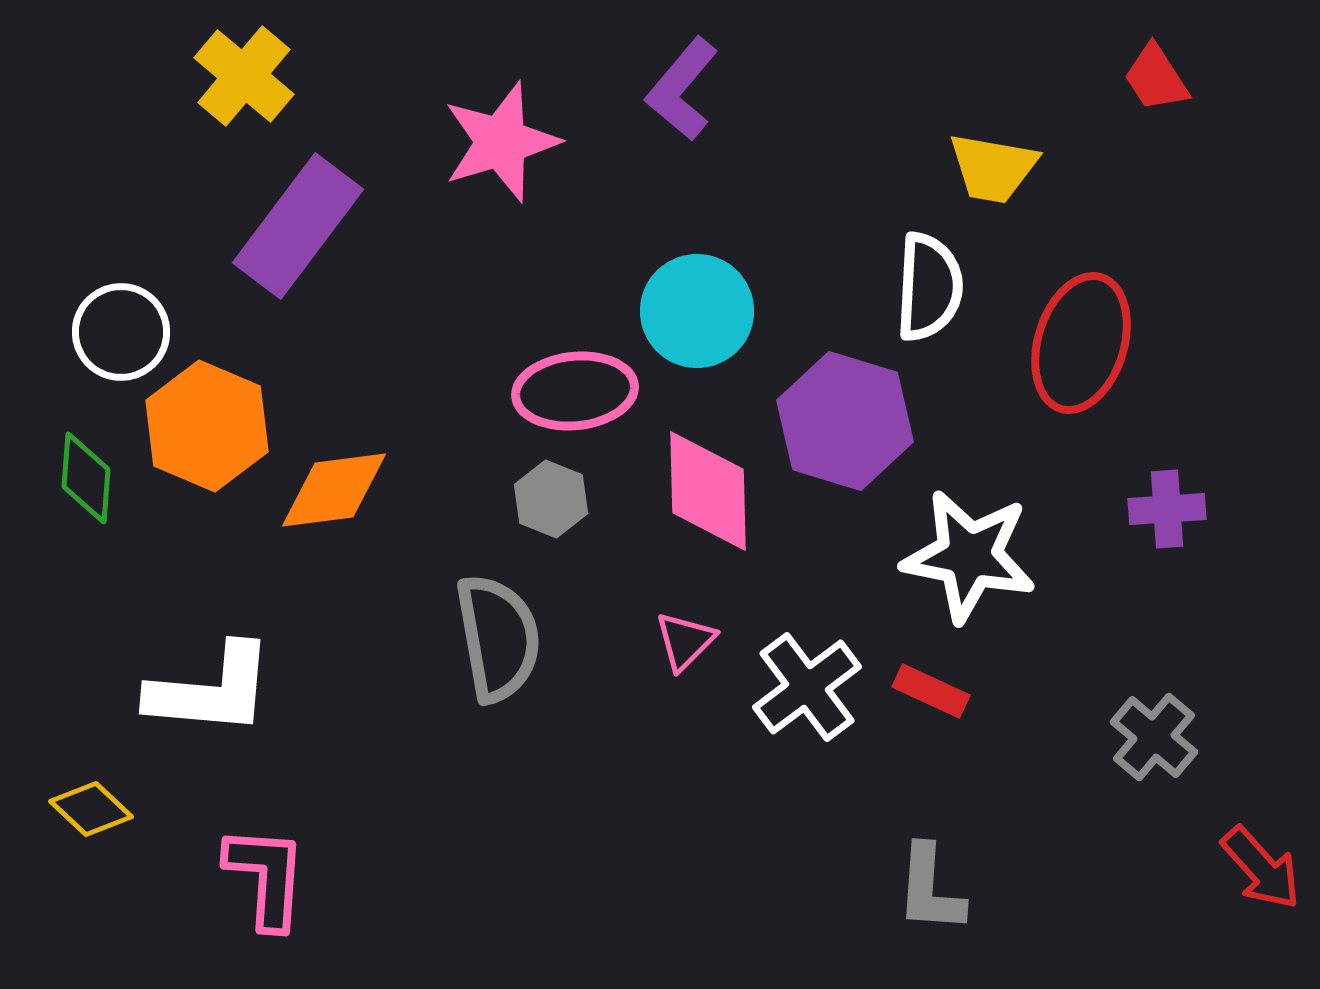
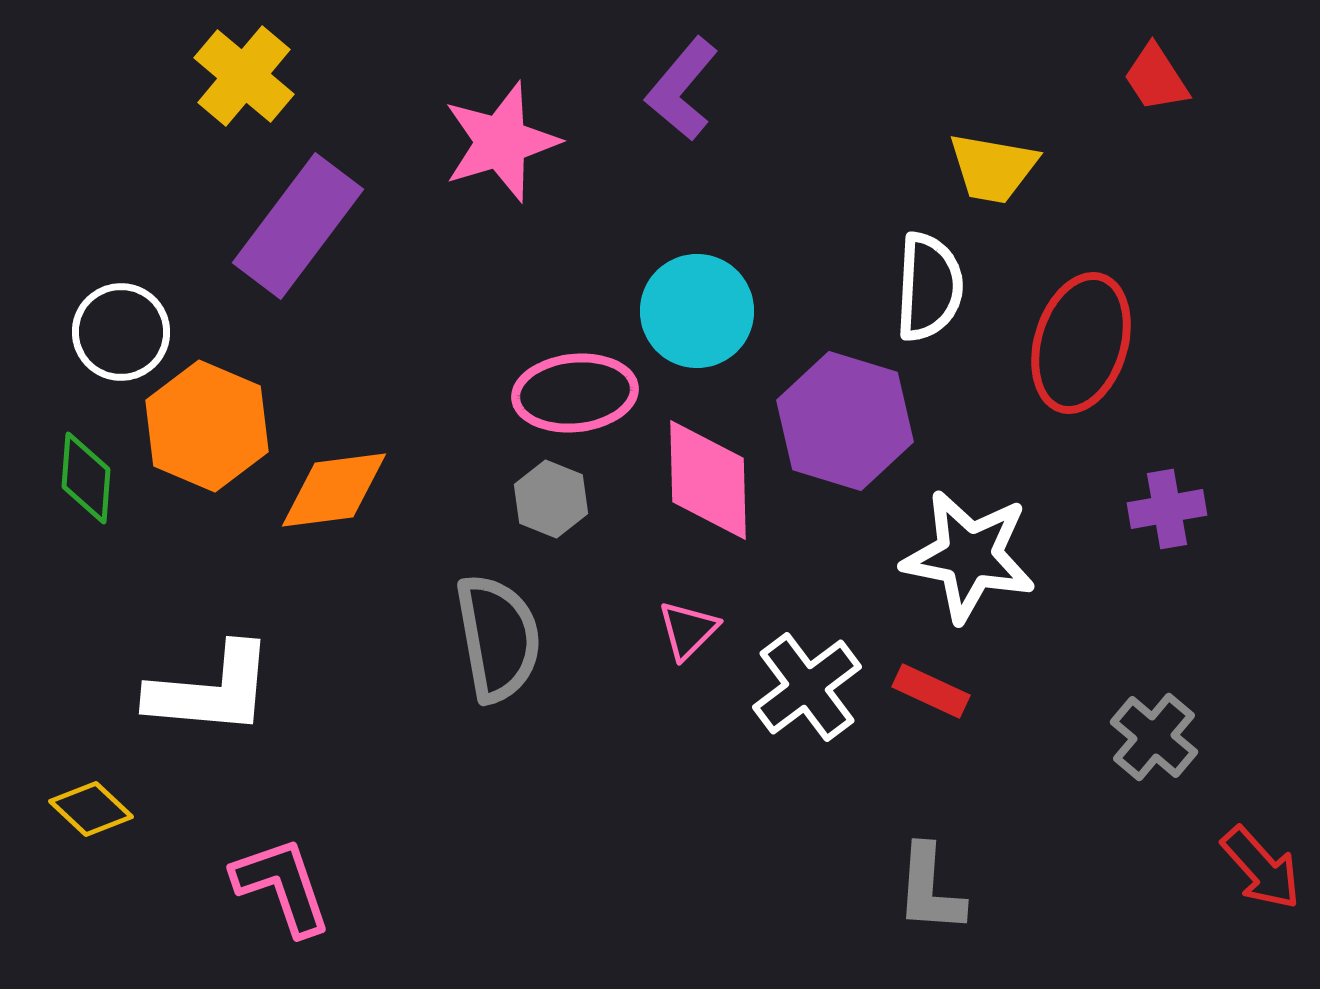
pink ellipse: moved 2 px down
pink diamond: moved 11 px up
purple cross: rotated 6 degrees counterclockwise
pink triangle: moved 3 px right, 11 px up
pink L-shape: moved 16 px right, 9 px down; rotated 23 degrees counterclockwise
